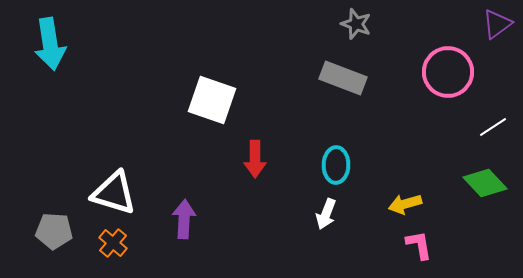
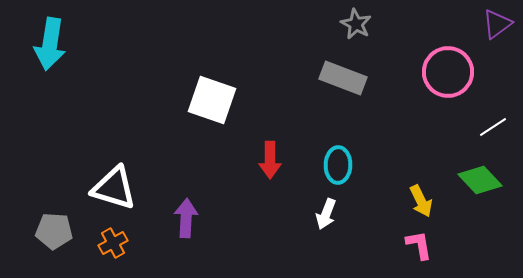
gray star: rotated 8 degrees clockwise
cyan arrow: rotated 18 degrees clockwise
red arrow: moved 15 px right, 1 px down
cyan ellipse: moved 2 px right
green diamond: moved 5 px left, 3 px up
white triangle: moved 5 px up
yellow arrow: moved 16 px right, 3 px up; rotated 100 degrees counterclockwise
purple arrow: moved 2 px right, 1 px up
orange cross: rotated 20 degrees clockwise
